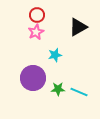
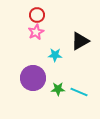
black triangle: moved 2 px right, 14 px down
cyan star: rotated 16 degrees clockwise
